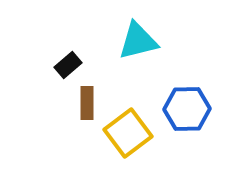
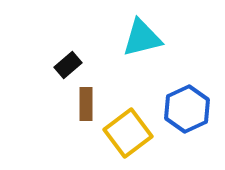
cyan triangle: moved 4 px right, 3 px up
brown rectangle: moved 1 px left, 1 px down
blue hexagon: rotated 24 degrees counterclockwise
